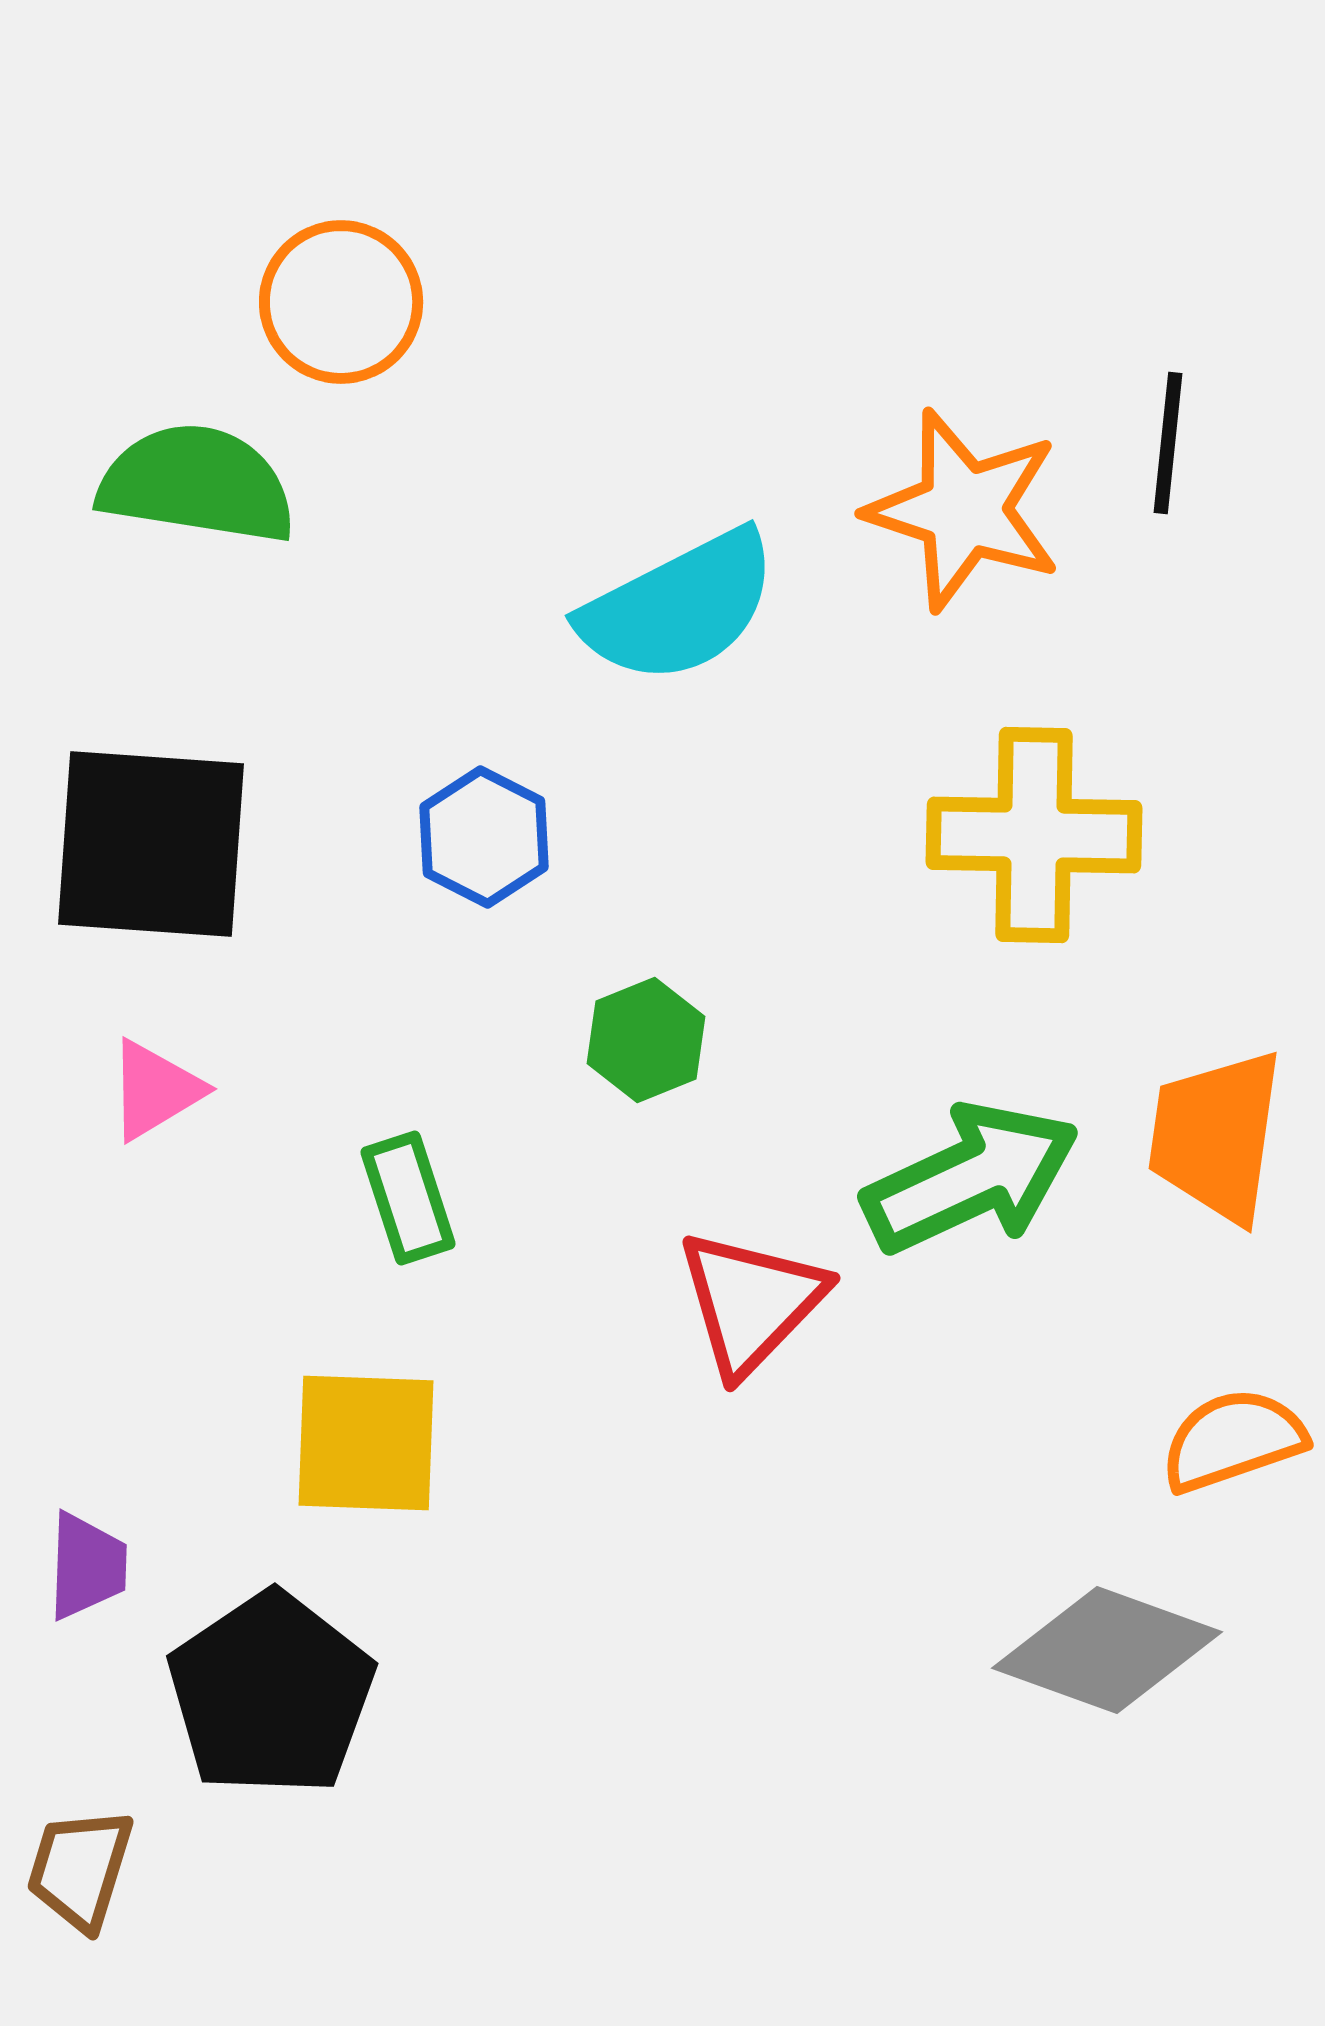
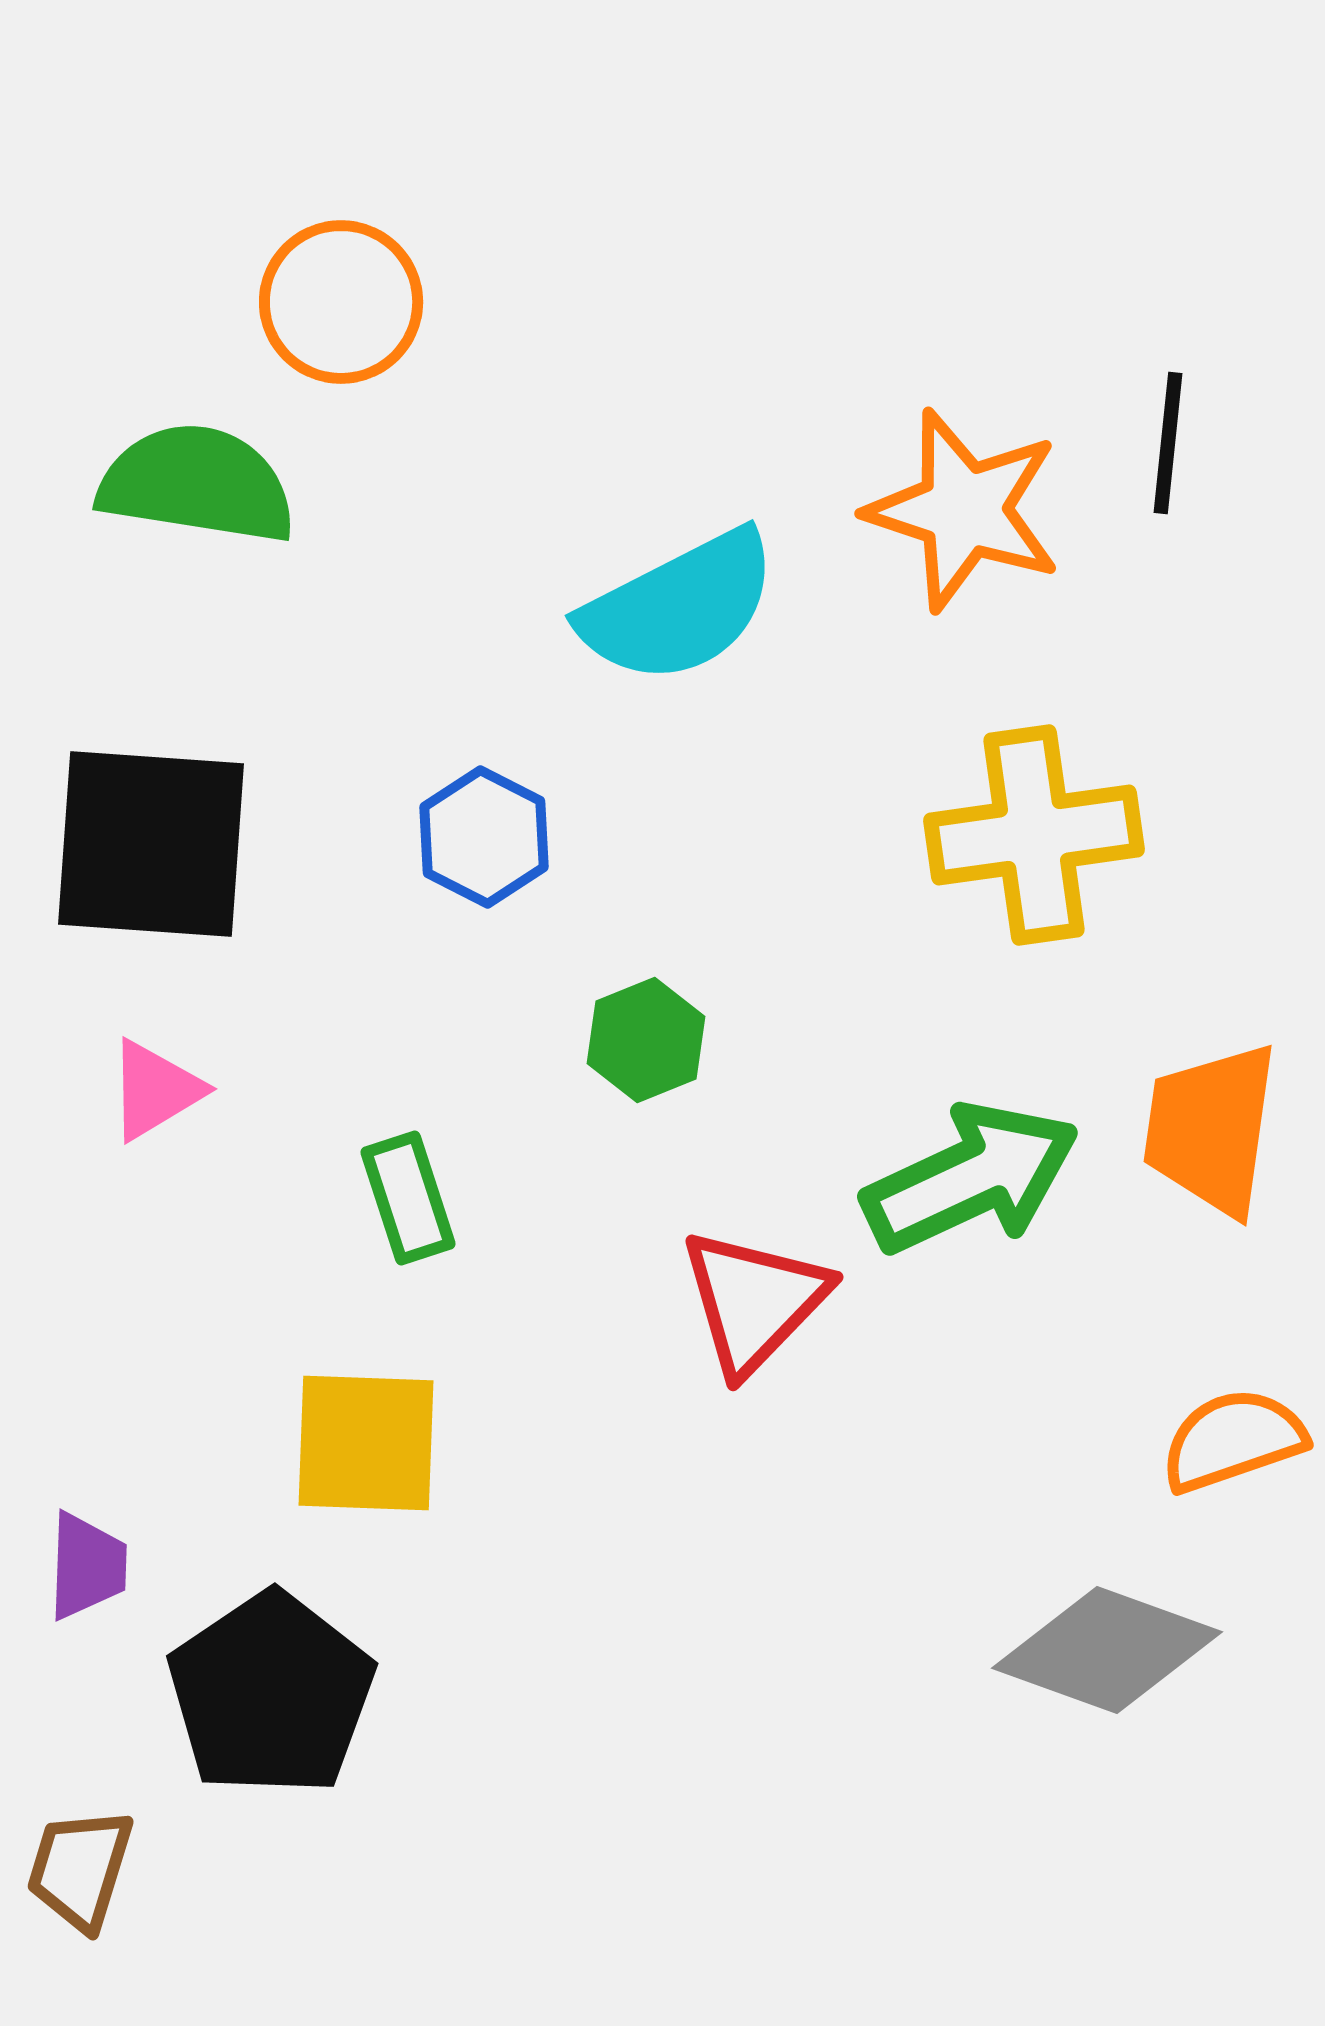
yellow cross: rotated 9 degrees counterclockwise
orange trapezoid: moved 5 px left, 7 px up
red triangle: moved 3 px right, 1 px up
